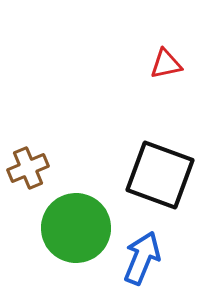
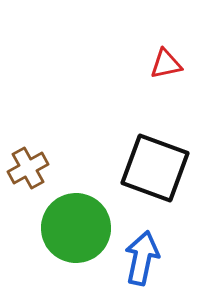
brown cross: rotated 6 degrees counterclockwise
black square: moved 5 px left, 7 px up
blue arrow: rotated 10 degrees counterclockwise
